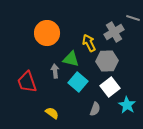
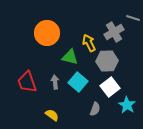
green triangle: moved 1 px left, 2 px up
gray arrow: moved 11 px down
yellow semicircle: moved 2 px down
